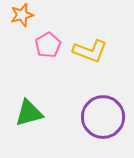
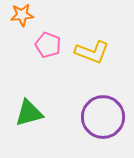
orange star: rotated 10 degrees clockwise
pink pentagon: rotated 20 degrees counterclockwise
yellow L-shape: moved 2 px right, 1 px down
